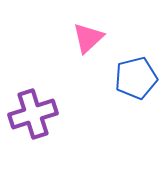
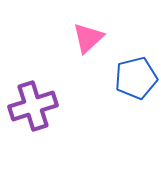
purple cross: moved 8 px up
